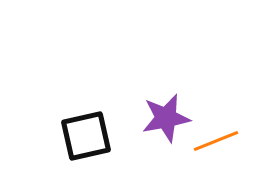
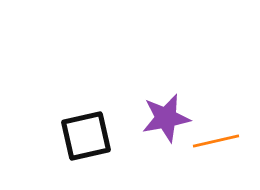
orange line: rotated 9 degrees clockwise
